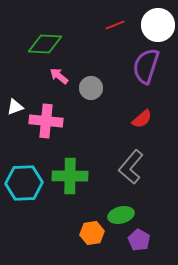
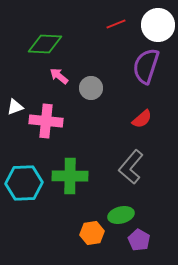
red line: moved 1 px right, 1 px up
